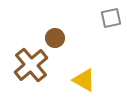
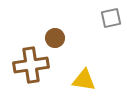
brown cross: rotated 32 degrees clockwise
yellow triangle: rotated 20 degrees counterclockwise
